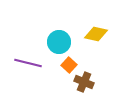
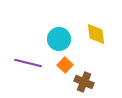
yellow diamond: rotated 70 degrees clockwise
cyan circle: moved 3 px up
orange square: moved 4 px left
